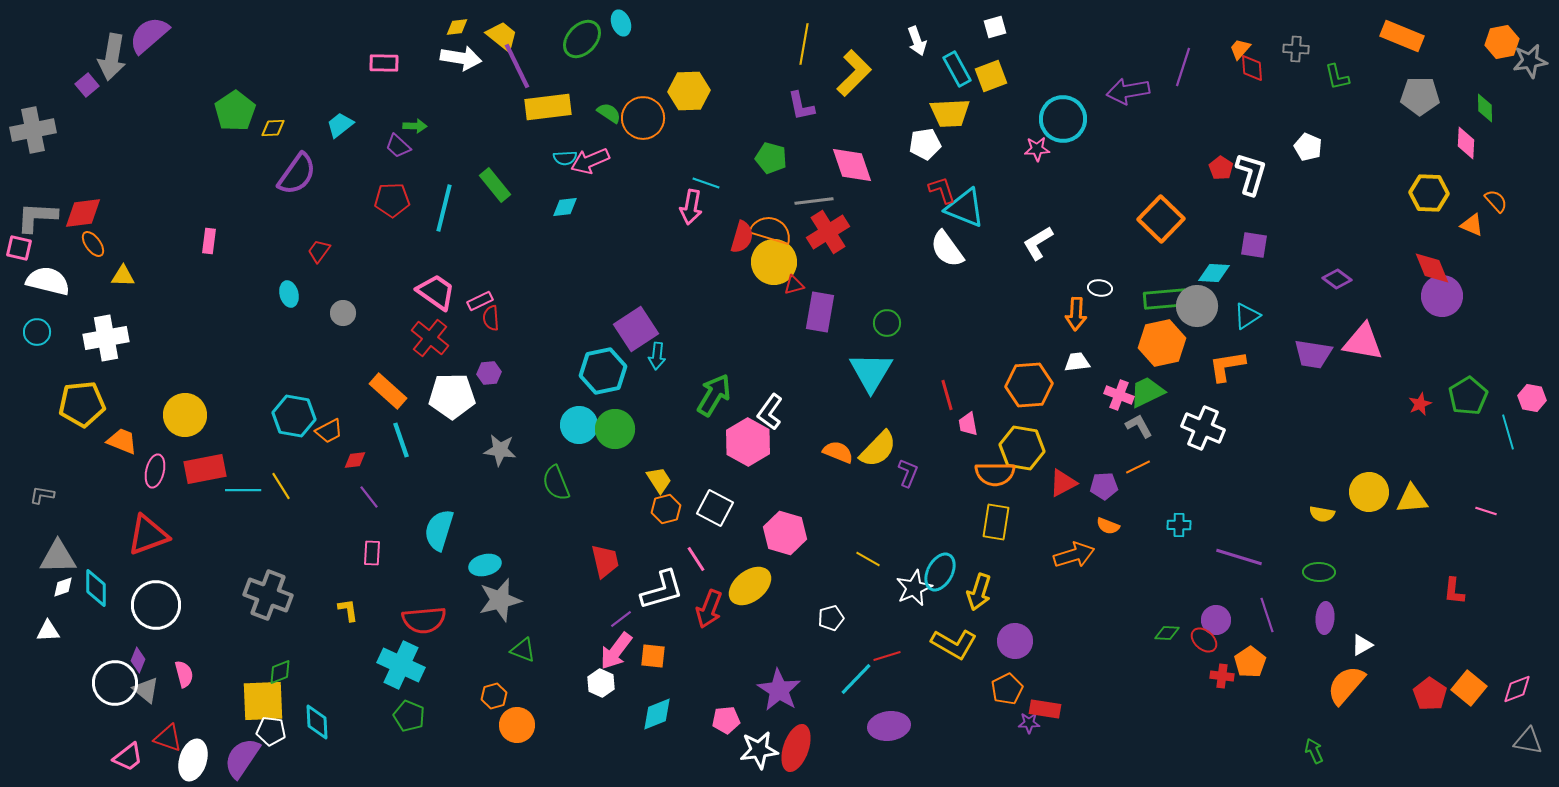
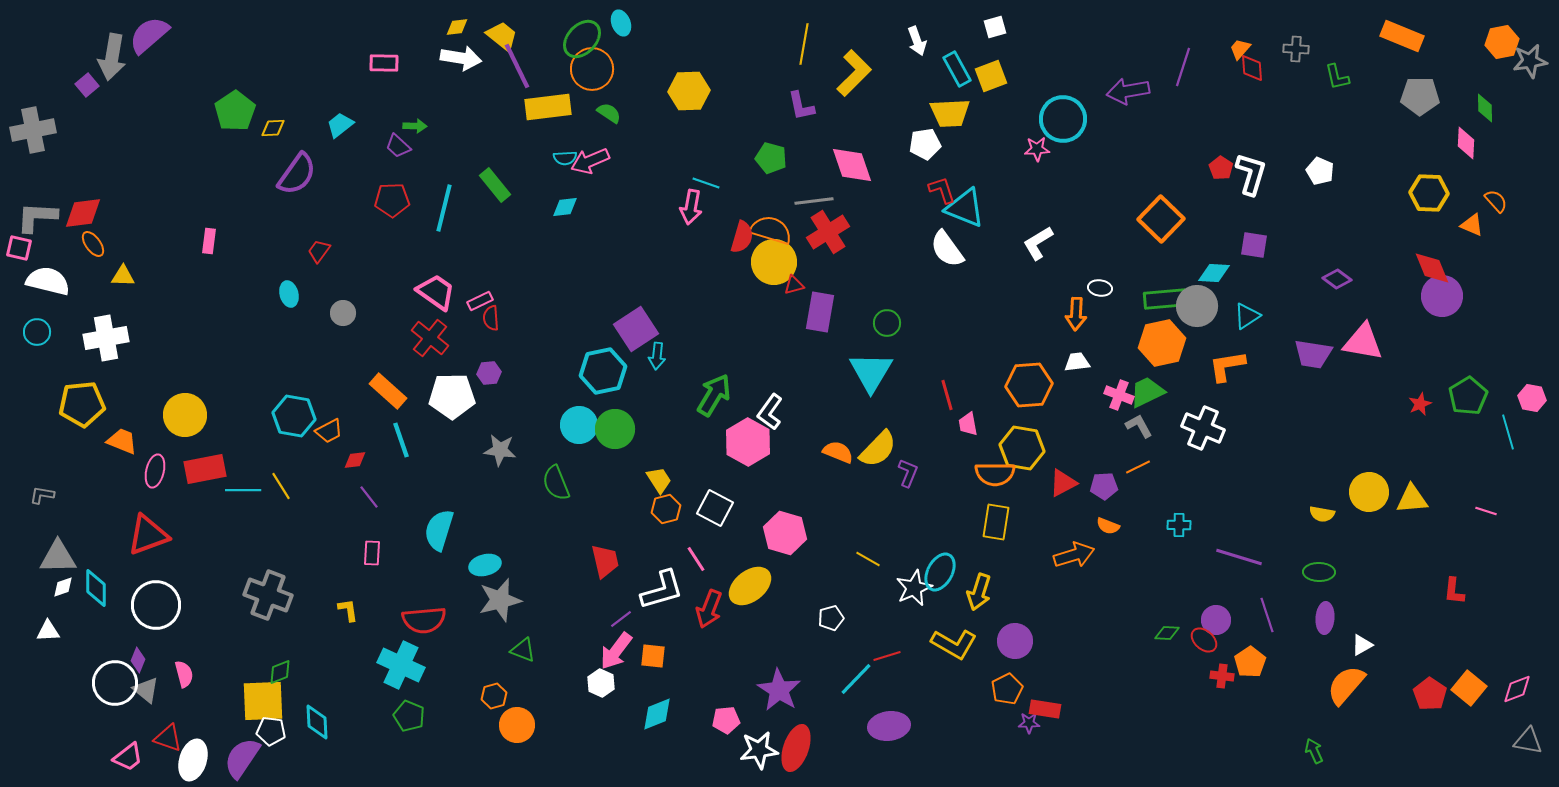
orange circle at (643, 118): moved 51 px left, 49 px up
white pentagon at (1308, 147): moved 12 px right, 24 px down
